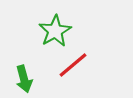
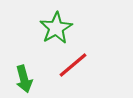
green star: moved 1 px right, 3 px up
